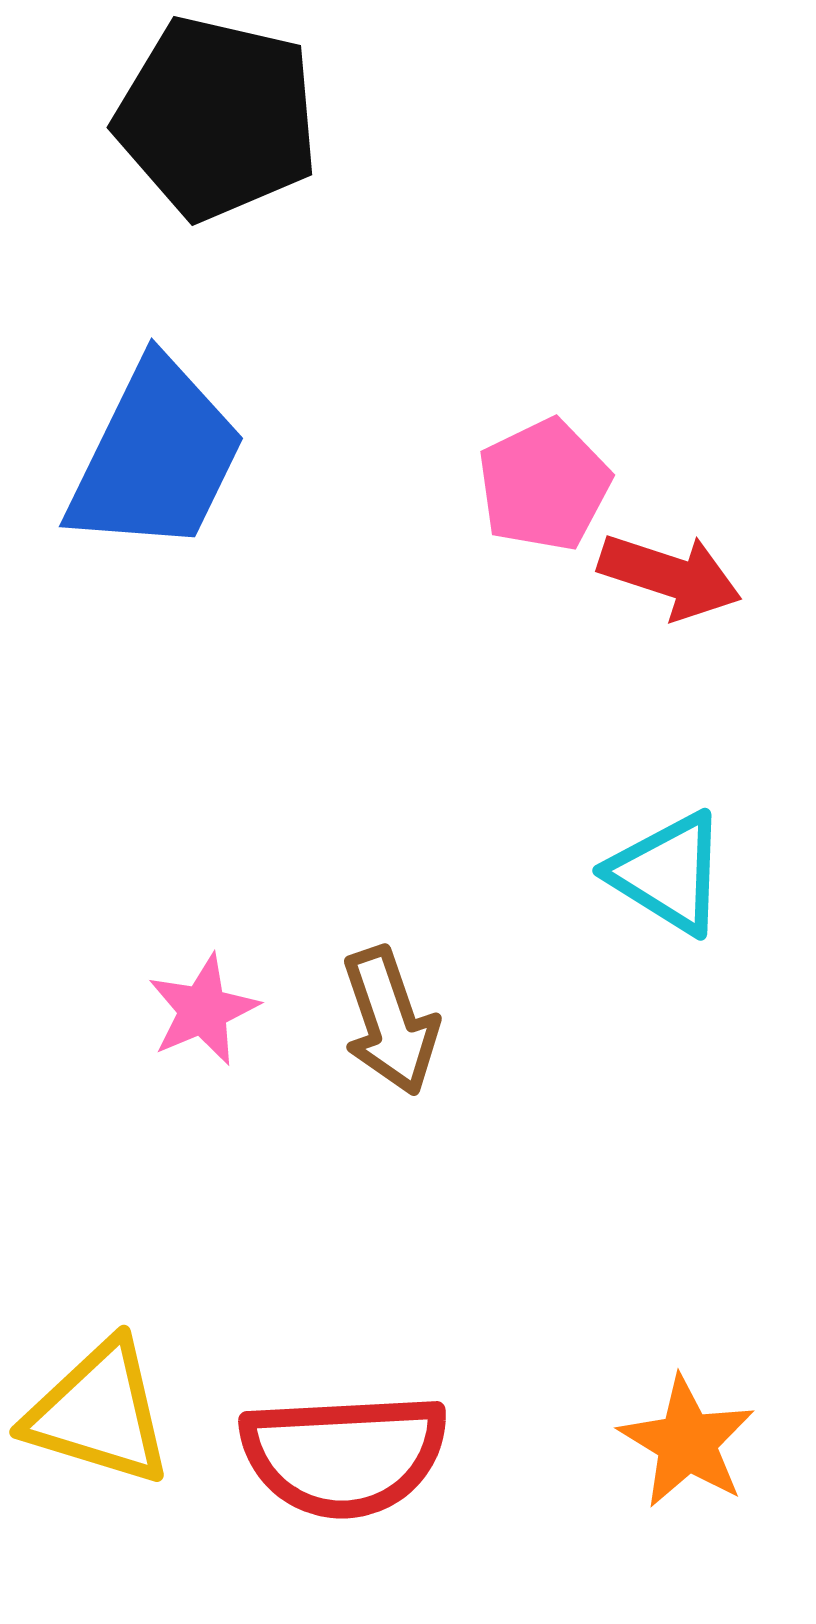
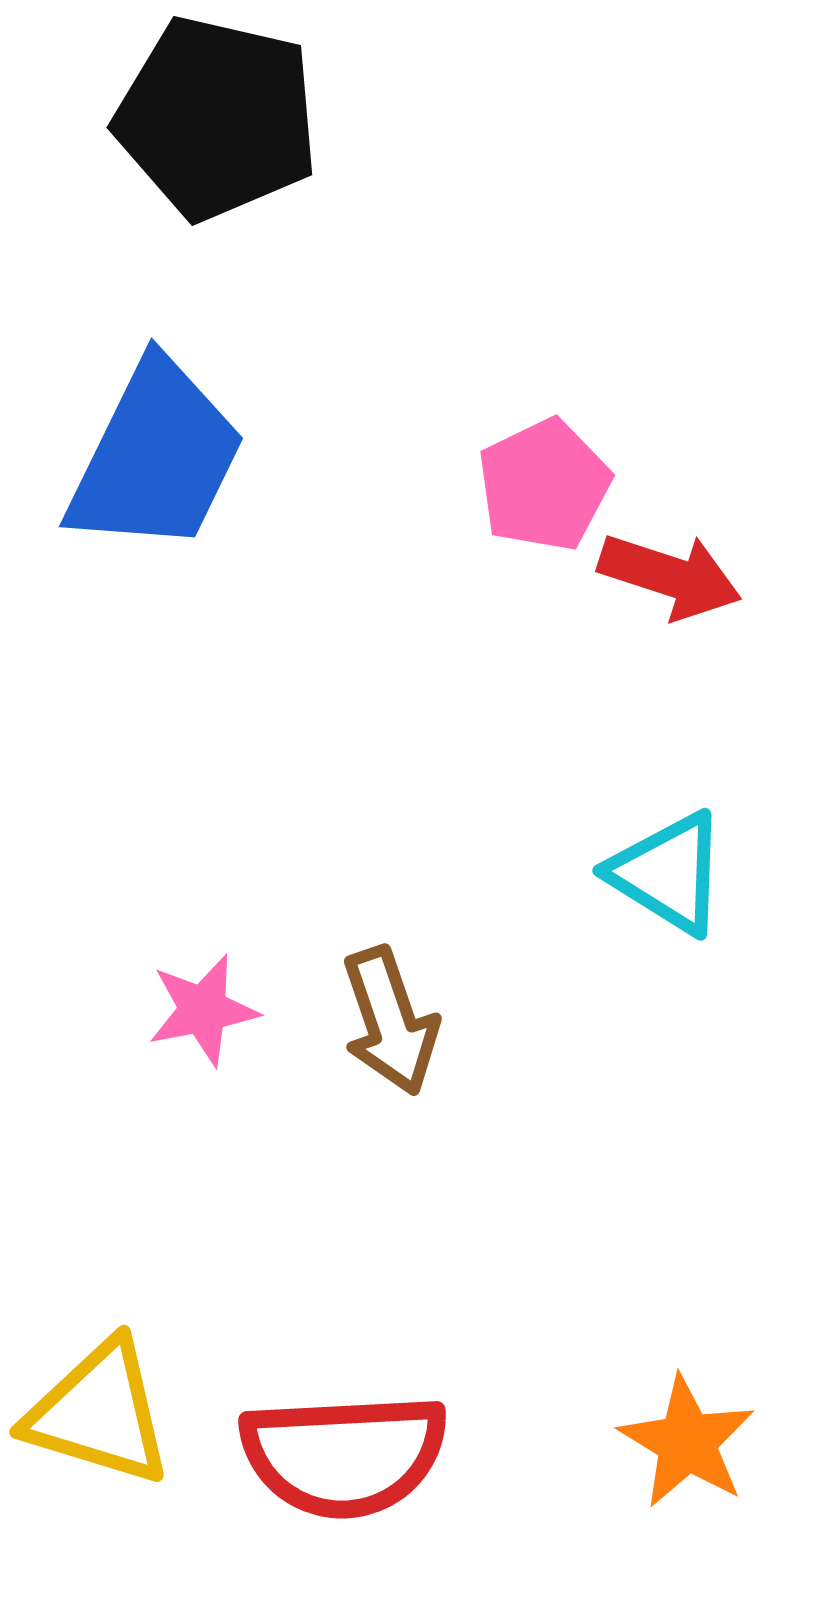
pink star: rotated 12 degrees clockwise
